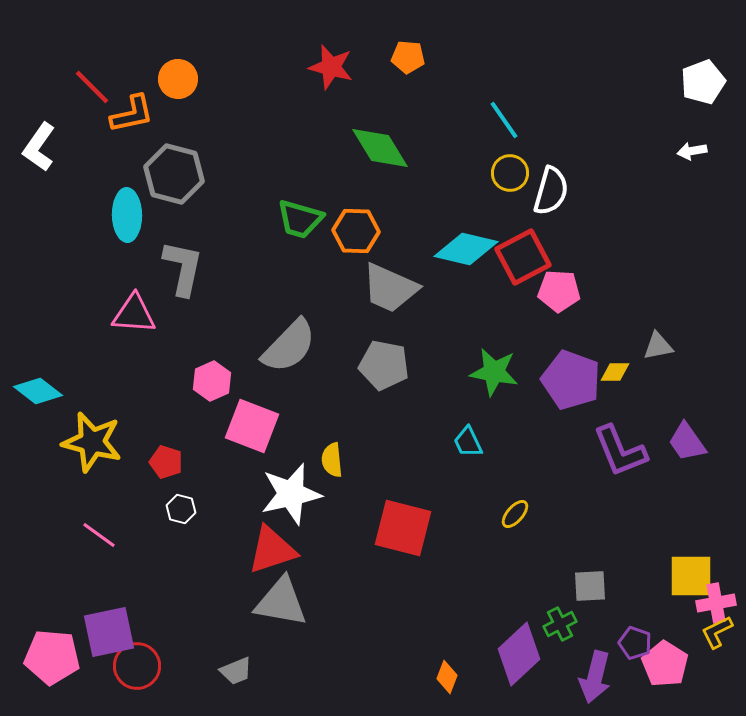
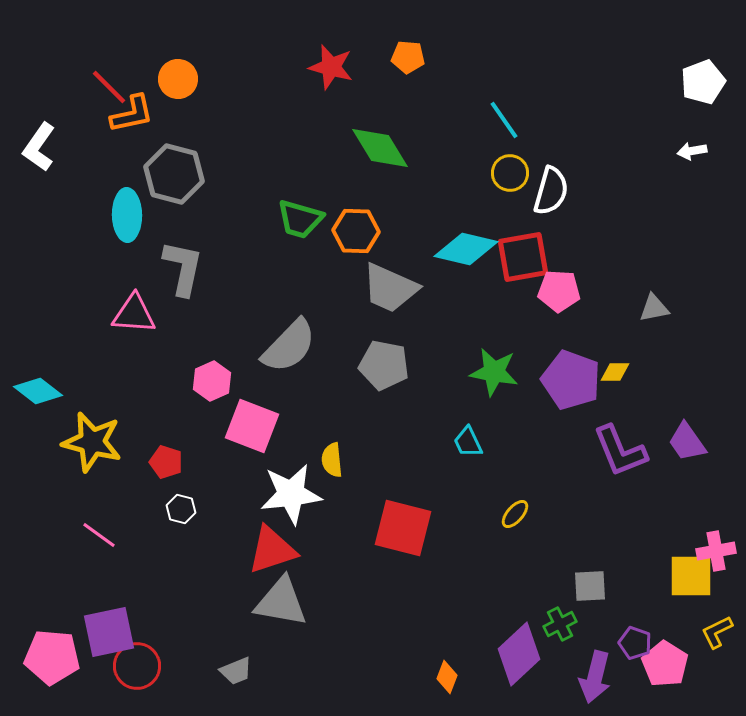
red line at (92, 87): moved 17 px right
red square at (523, 257): rotated 18 degrees clockwise
gray triangle at (658, 346): moved 4 px left, 38 px up
white star at (291, 494): rotated 6 degrees clockwise
pink cross at (716, 603): moved 52 px up
